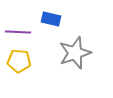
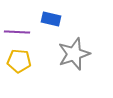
purple line: moved 1 px left
gray star: moved 1 px left, 1 px down
